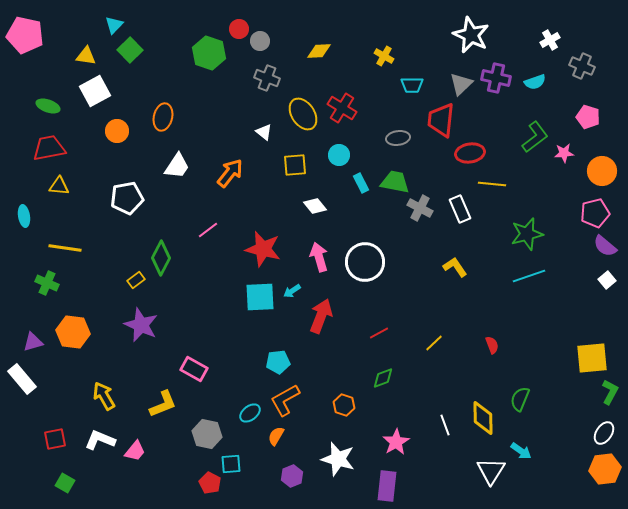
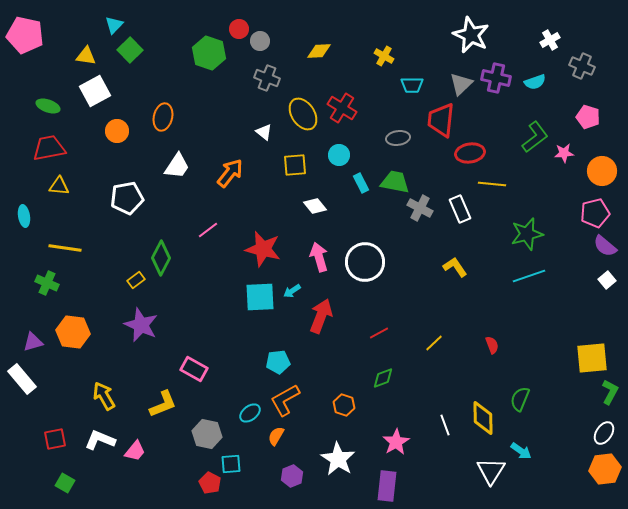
white star at (338, 459): rotated 16 degrees clockwise
